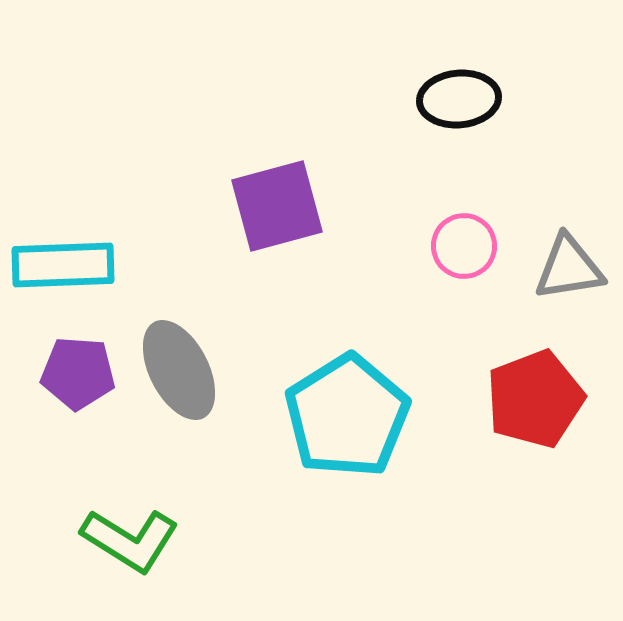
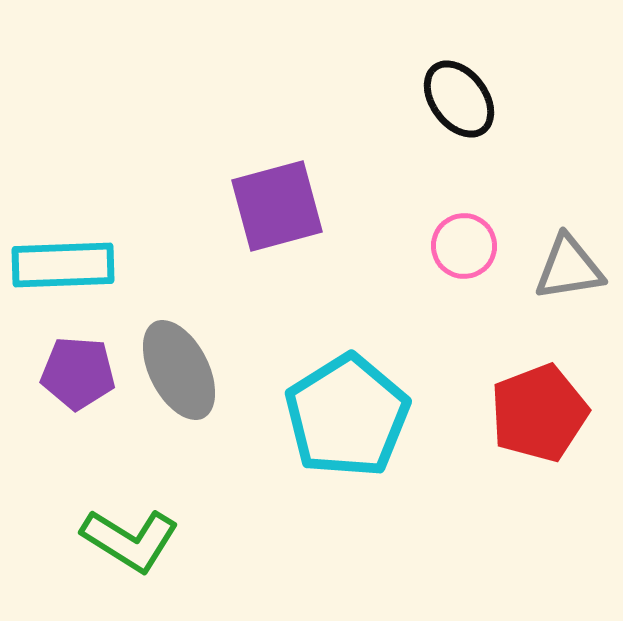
black ellipse: rotated 58 degrees clockwise
red pentagon: moved 4 px right, 14 px down
